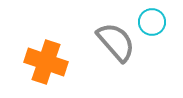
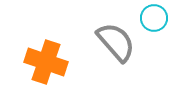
cyan circle: moved 2 px right, 4 px up
